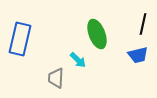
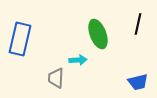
black line: moved 5 px left
green ellipse: moved 1 px right
blue trapezoid: moved 27 px down
cyan arrow: rotated 48 degrees counterclockwise
